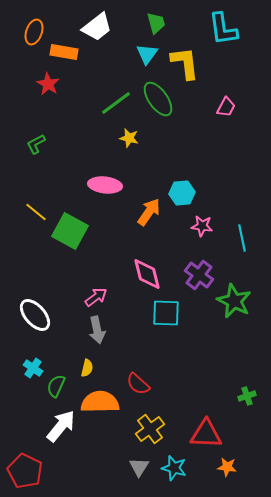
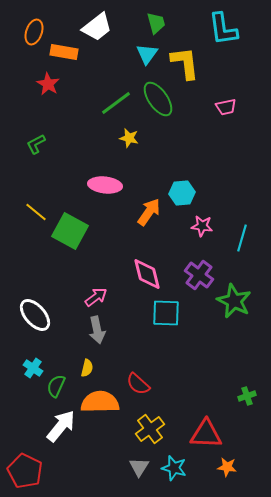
pink trapezoid: rotated 50 degrees clockwise
cyan line: rotated 28 degrees clockwise
